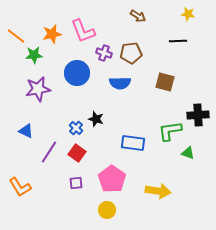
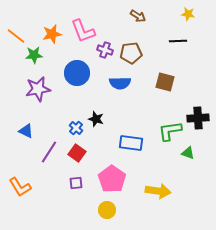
purple cross: moved 1 px right, 3 px up
black cross: moved 3 px down
blue rectangle: moved 2 px left
